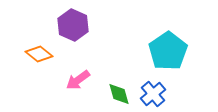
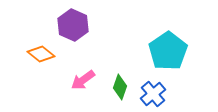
orange diamond: moved 2 px right
pink arrow: moved 5 px right
green diamond: moved 1 px right, 7 px up; rotated 35 degrees clockwise
